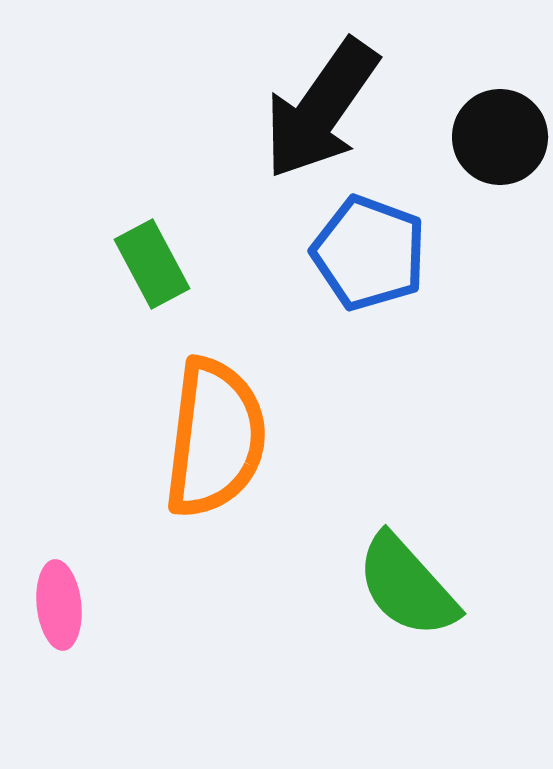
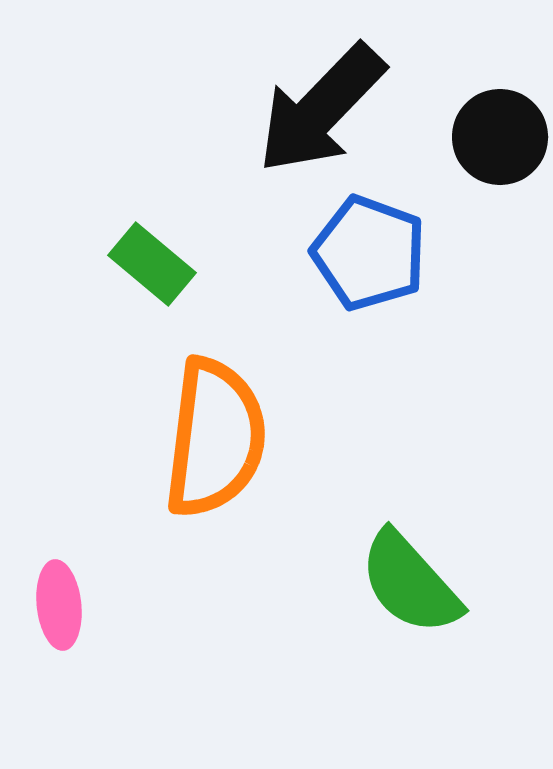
black arrow: rotated 9 degrees clockwise
green rectangle: rotated 22 degrees counterclockwise
green semicircle: moved 3 px right, 3 px up
